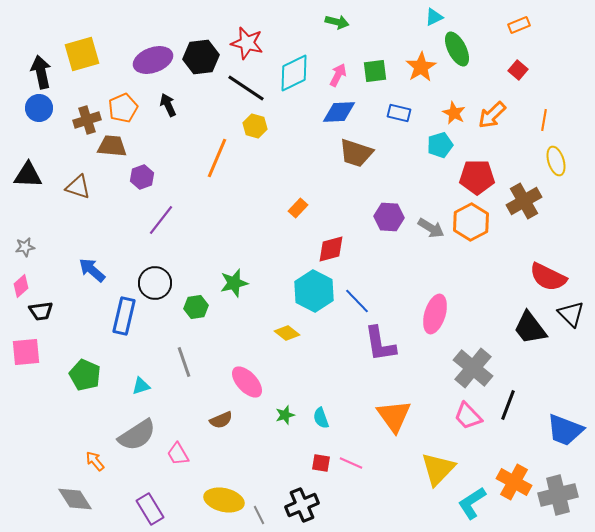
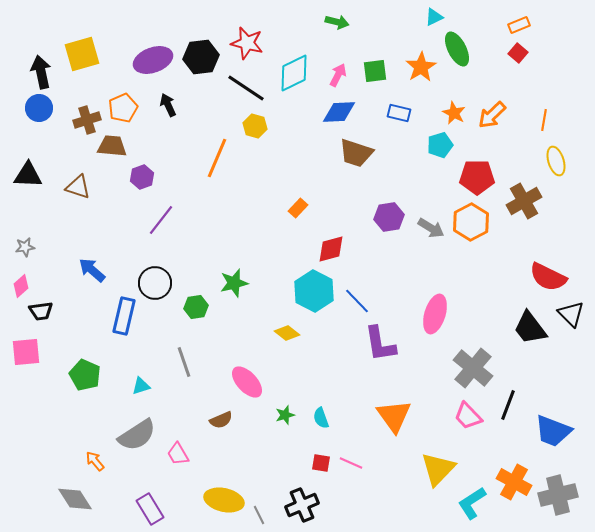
red square at (518, 70): moved 17 px up
purple hexagon at (389, 217): rotated 12 degrees counterclockwise
blue trapezoid at (565, 430): moved 12 px left, 1 px down
